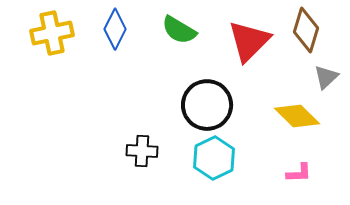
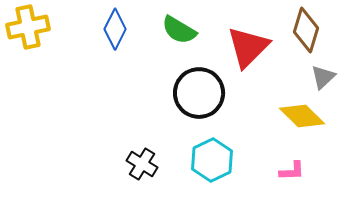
yellow cross: moved 24 px left, 6 px up
red triangle: moved 1 px left, 6 px down
gray triangle: moved 3 px left
black circle: moved 8 px left, 12 px up
yellow diamond: moved 5 px right
black cross: moved 13 px down; rotated 28 degrees clockwise
cyan hexagon: moved 2 px left, 2 px down
pink L-shape: moved 7 px left, 2 px up
